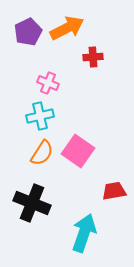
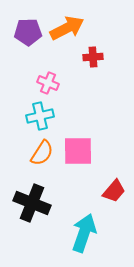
purple pentagon: rotated 24 degrees clockwise
pink square: rotated 36 degrees counterclockwise
red trapezoid: rotated 140 degrees clockwise
